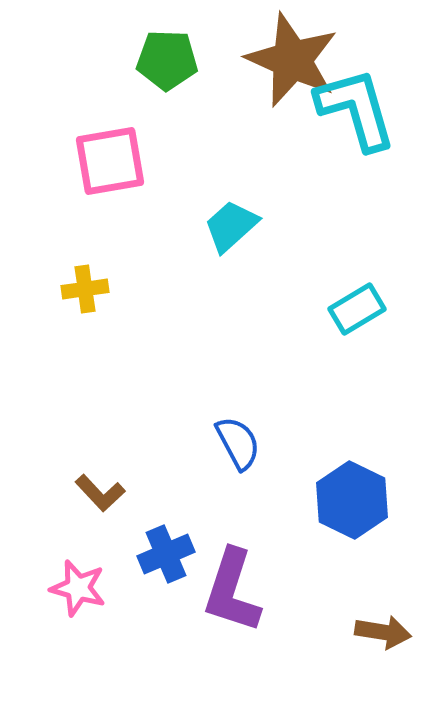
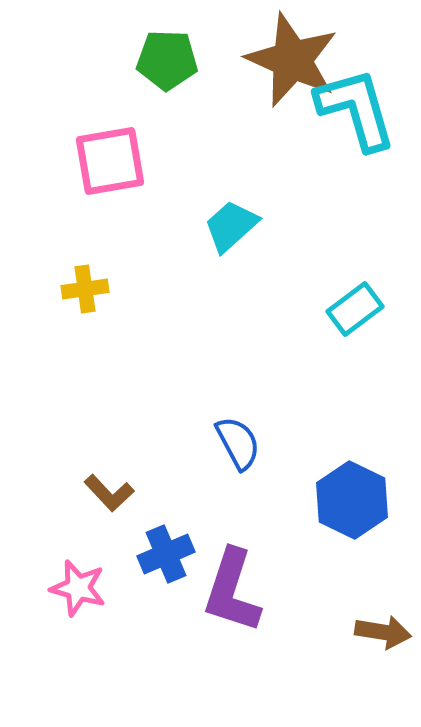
cyan rectangle: moved 2 px left; rotated 6 degrees counterclockwise
brown L-shape: moved 9 px right
